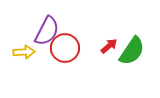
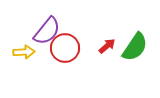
purple semicircle: rotated 12 degrees clockwise
red arrow: moved 2 px left
green semicircle: moved 3 px right, 4 px up
